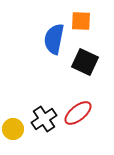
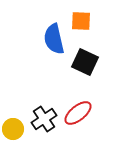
blue semicircle: rotated 24 degrees counterclockwise
